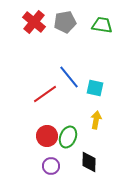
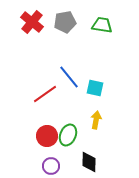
red cross: moved 2 px left
green ellipse: moved 2 px up
